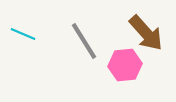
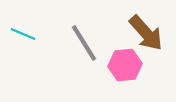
gray line: moved 2 px down
